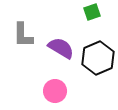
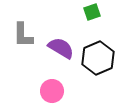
pink circle: moved 3 px left
